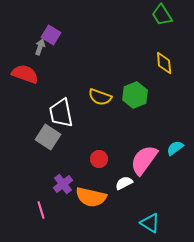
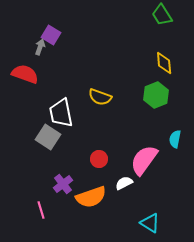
green hexagon: moved 21 px right
cyan semicircle: moved 9 px up; rotated 42 degrees counterclockwise
orange semicircle: rotated 32 degrees counterclockwise
